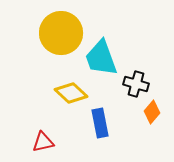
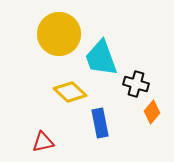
yellow circle: moved 2 px left, 1 px down
yellow diamond: moved 1 px left, 1 px up
